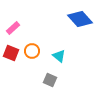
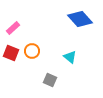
cyan triangle: moved 11 px right, 1 px down
